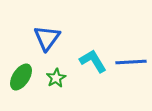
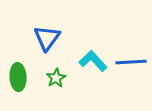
cyan L-shape: rotated 12 degrees counterclockwise
green ellipse: moved 3 px left; rotated 36 degrees counterclockwise
